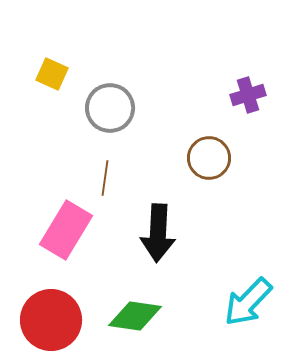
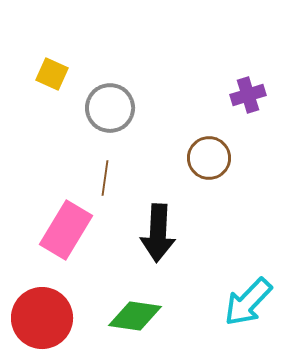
red circle: moved 9 px left, 2 px up
